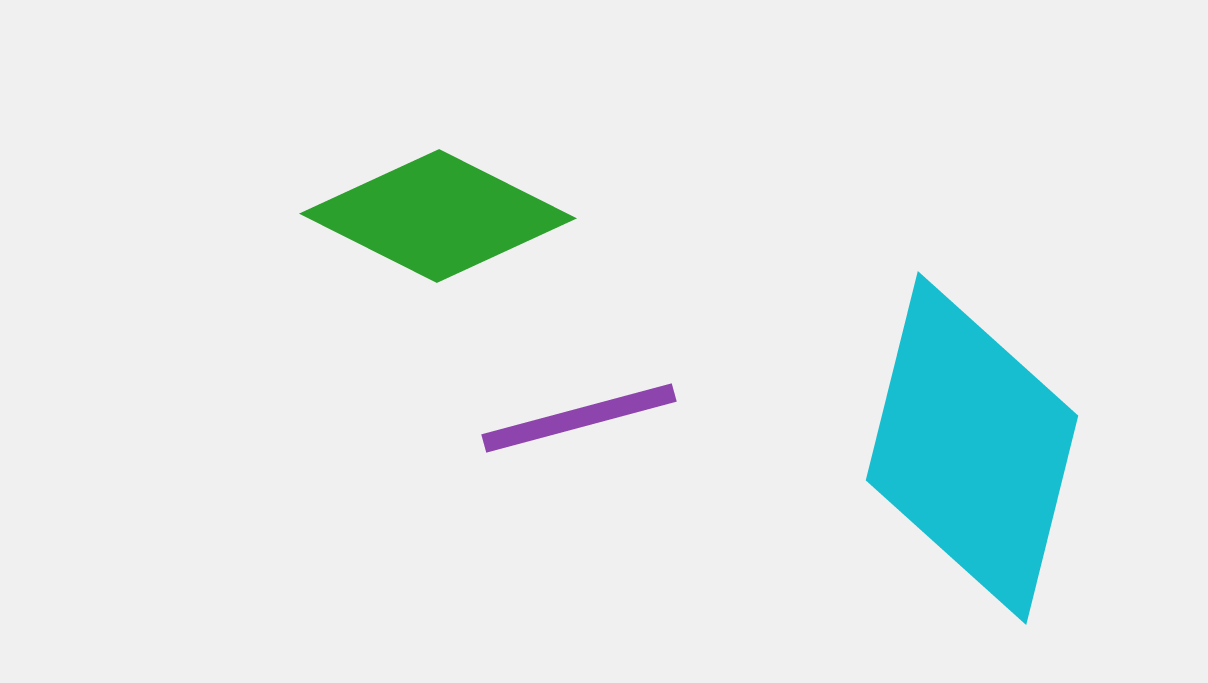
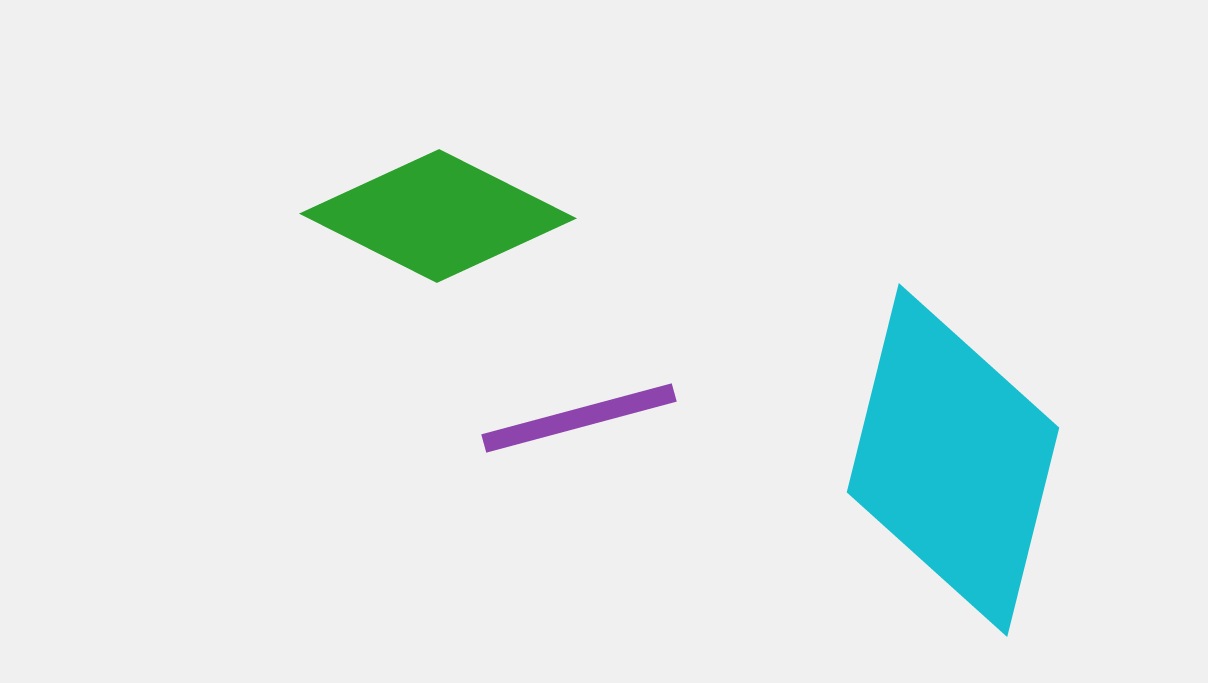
cyan diamond: moved 19 px left, 12 px down
